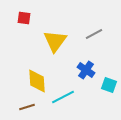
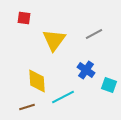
yellow triangle: moved 1 px left, 1 px up
